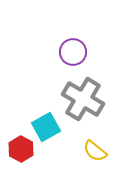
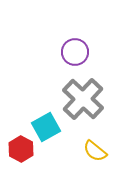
purple circle: moved 2 px right
gray cross: rotated 12 degrees clockwise
